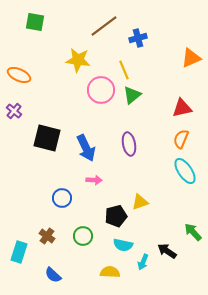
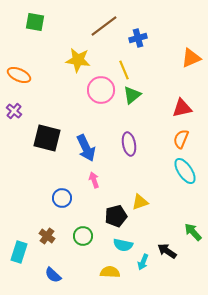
pink arrow: rotated 112 degrees counterclockwise
